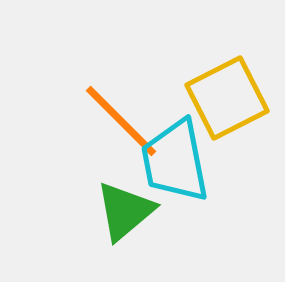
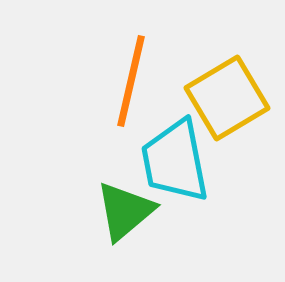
yellow square: rotated 4 degrees counterclockwise
orange line: moved 10 px right, 40 px up; rotated 58 degrees clockwise
